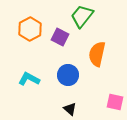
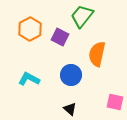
blue circle: moved 3 px right
